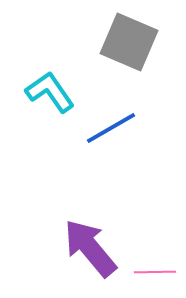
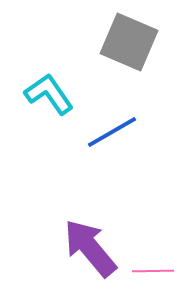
cyan L-shape: moved 1 px left, 2 px down
blue line: moved 1 px right, 4 px down
pink line: moved 2 px left, 1 px up
